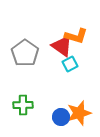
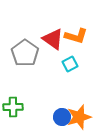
red triangle: moved 9 px left, 7 px up
green cross: moved 10 px left, 2 px down
orange star: moved 4 px down
blue circle: moved 1 px right
